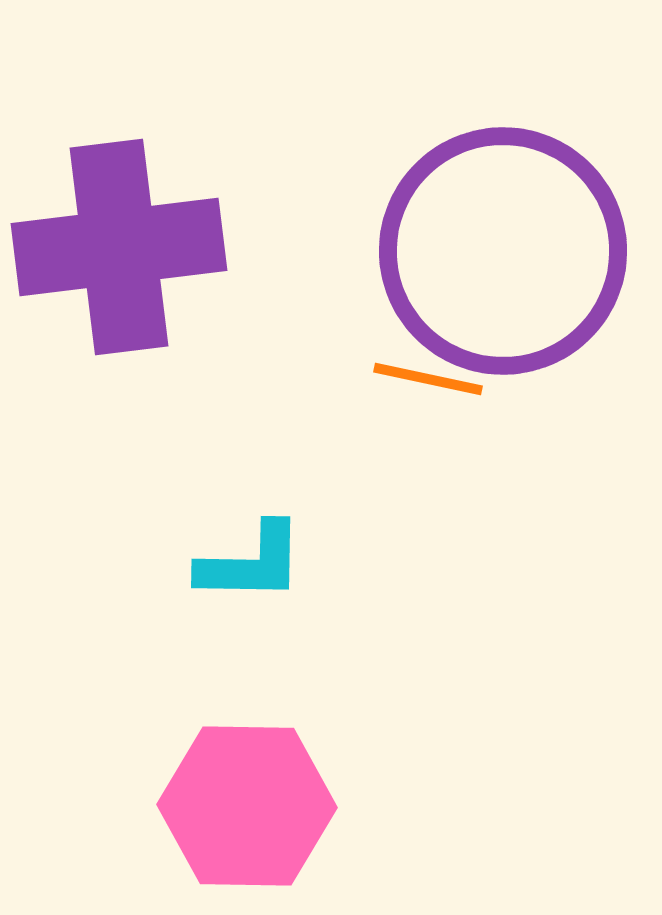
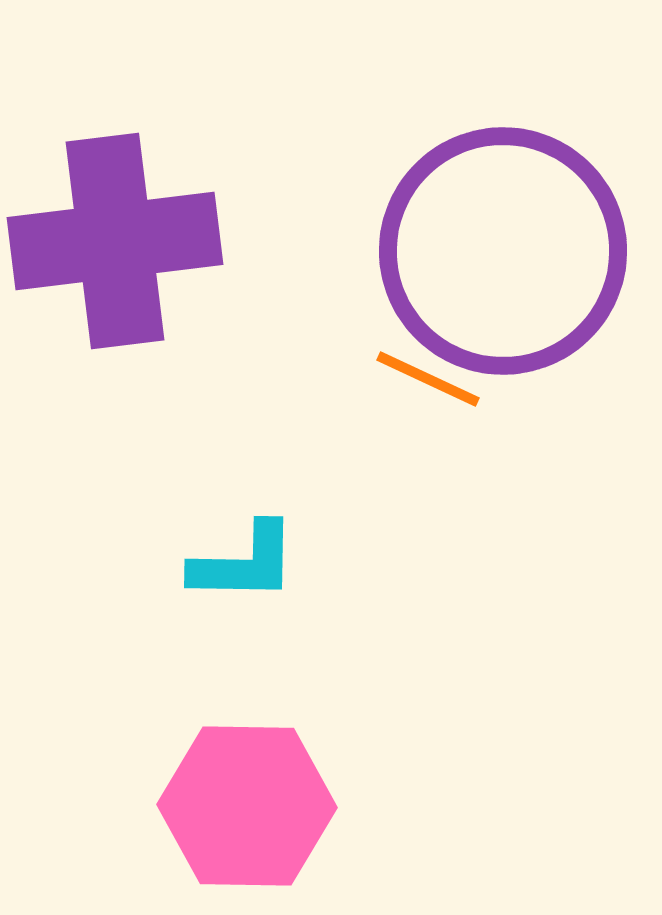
purple cross: moved 4 px left, 6 px up
orange line: rotated 13 degrees clockwise
cyan L-shape: moved 7 px left
